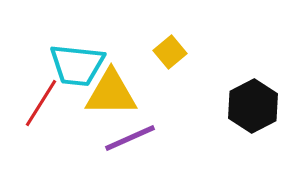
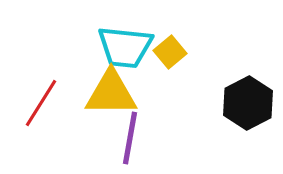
cyan trapezoid: moved 48 px right, 18 px up
black hexagon: moved 5 px left, 3 px up
purple line: rotated 56 degrees counterclockwise
